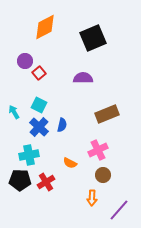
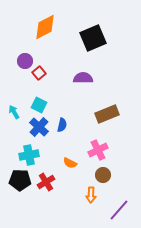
orange arrow: moved 1 px left, 3 px up
